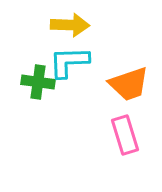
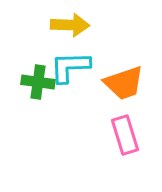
cyan L-shape: moved 1 px right, 5 px down
orange trapezoid: moved 5 px left, 1 px up
